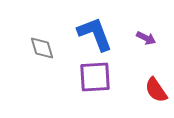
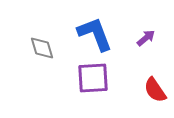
purple arrow: rotated 66 degrees counterclockwise
purple square: moved 2 px left, 1 px down
red semicircle: moved 1 px left
